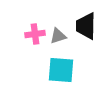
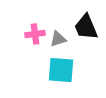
black trapezoid: moved 1 px down; rotated 24 degrees counterclockwise
gray triangle: moved 3 px down
